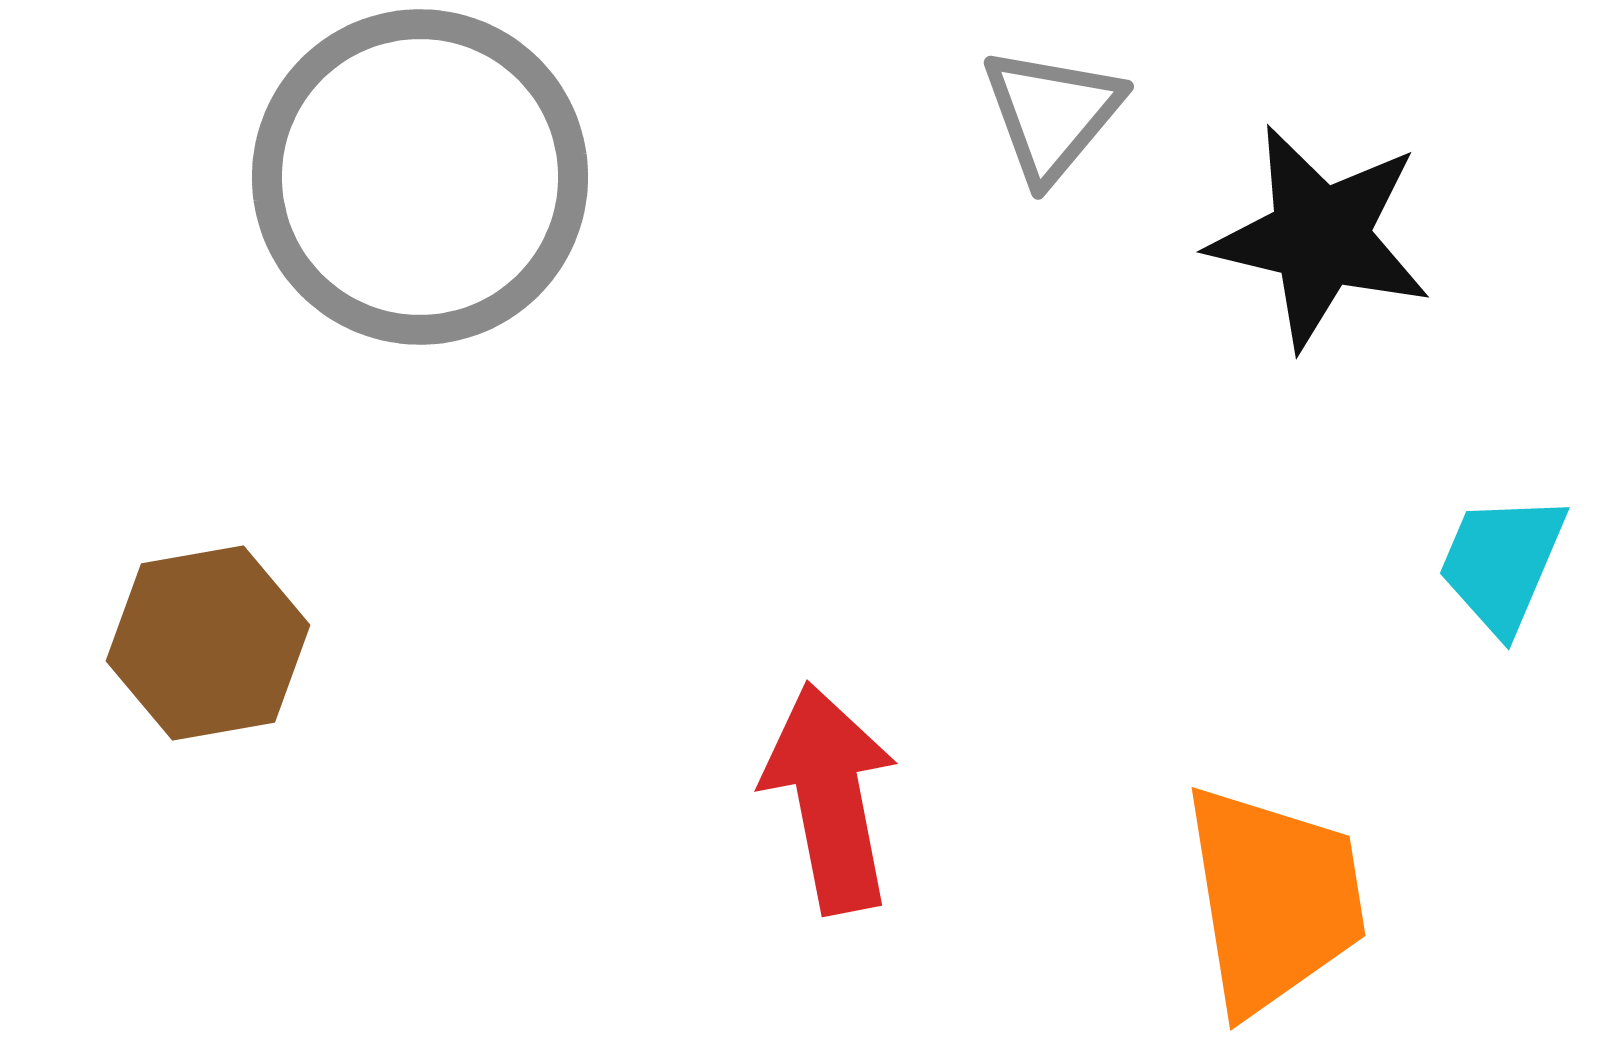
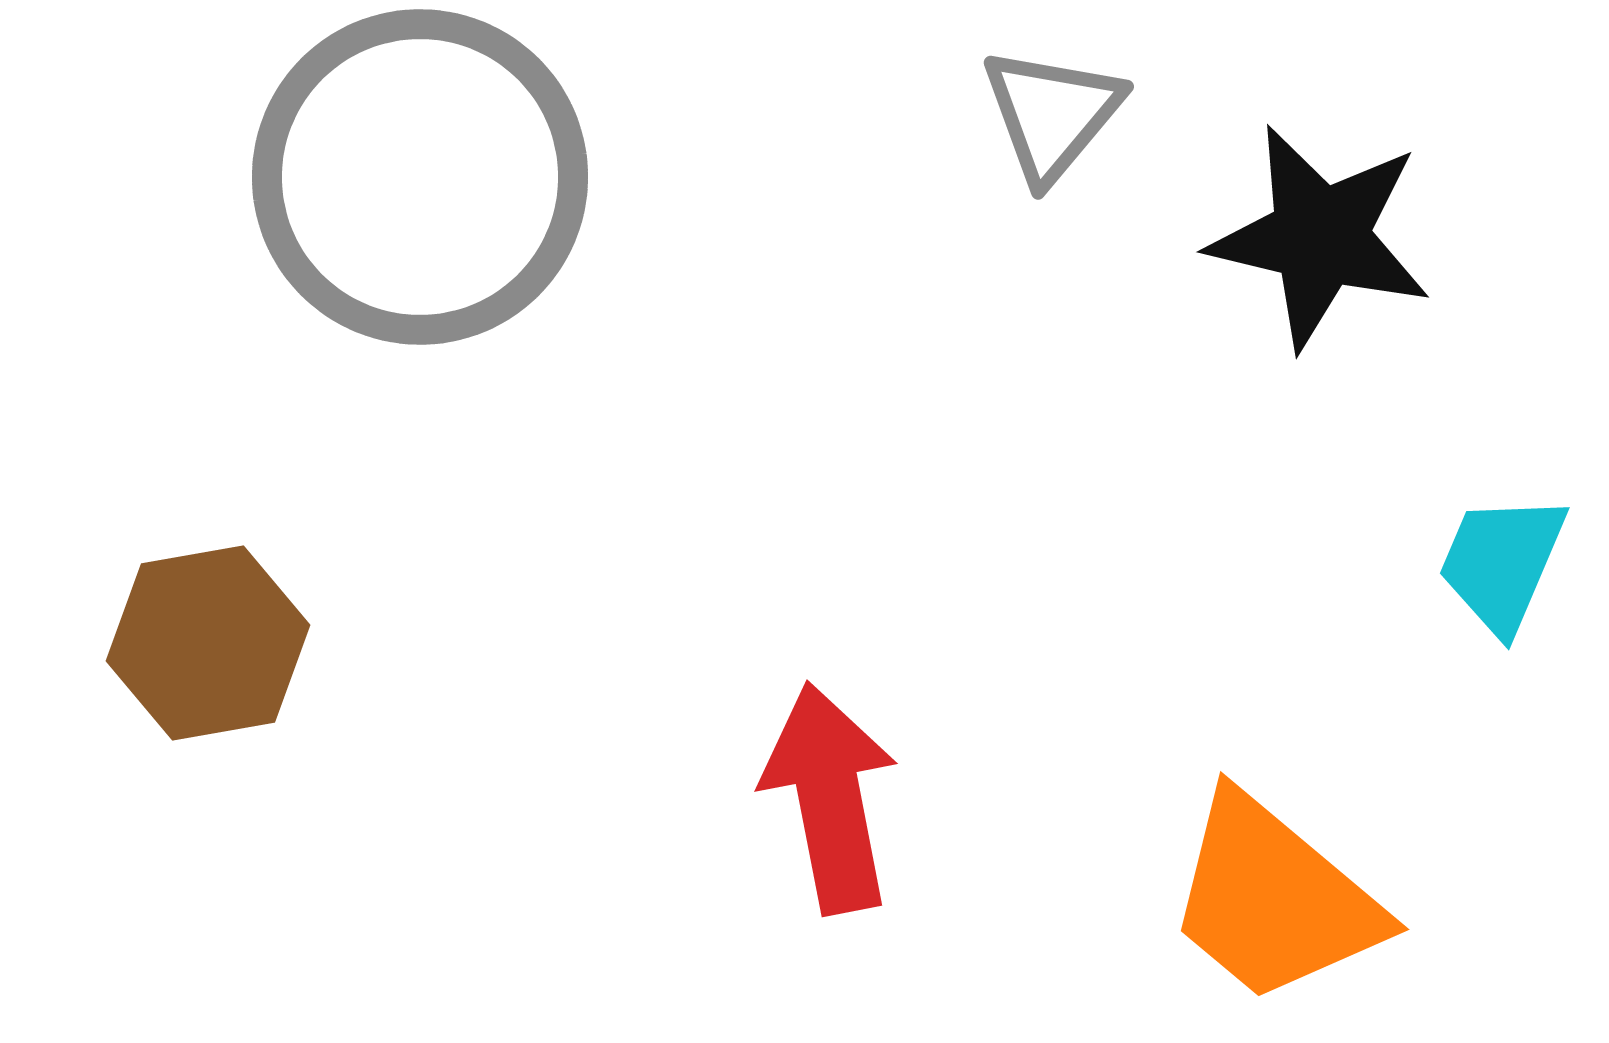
orange trapezoid: rotated 139 degrees clockwise
